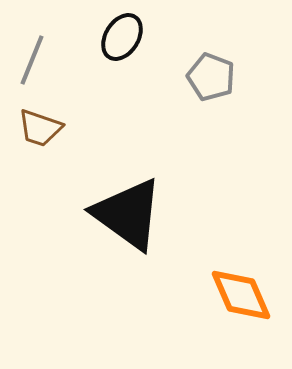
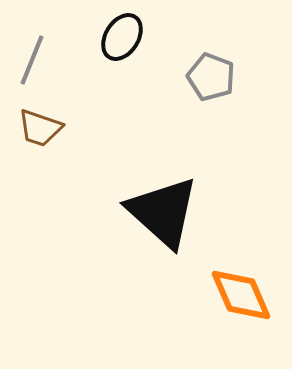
black triangle: moved 35 px right, 2 px up; rotated 6 degrees clockwise
